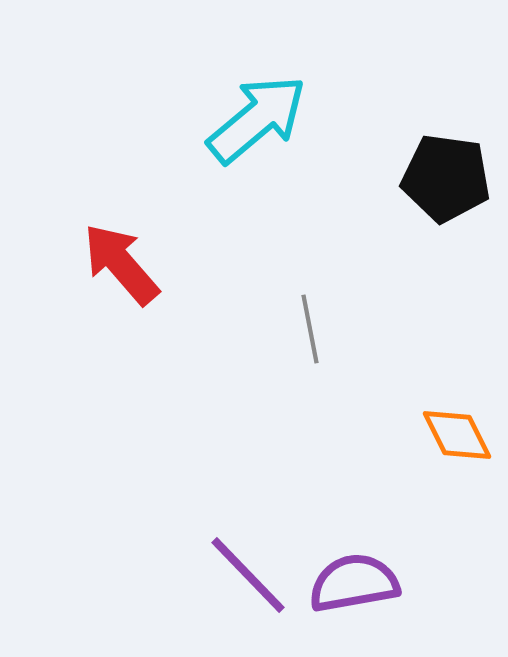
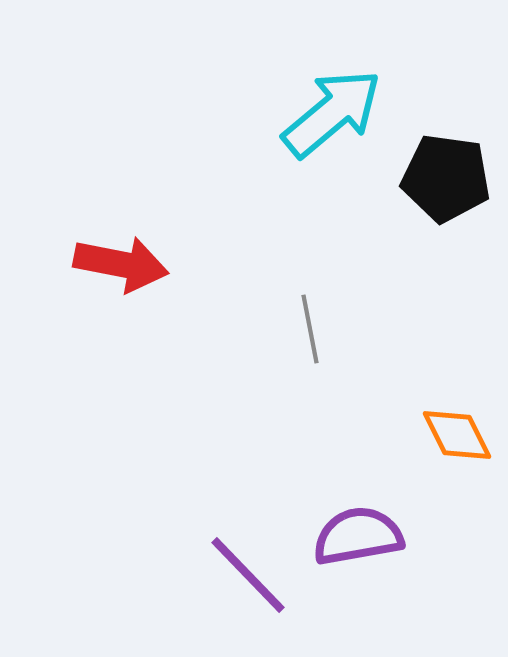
cyan arrow: moved 75 px right, 6 px up
red arrow: rotated 142 degrees clockwise
purple semicircle: moved 4 px right, 47 px up
